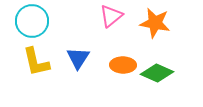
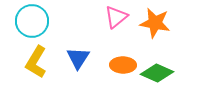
pink triangle: moved 5 px right, 1 px down
yellow L-shape: rotated 44 degrees clockwise
